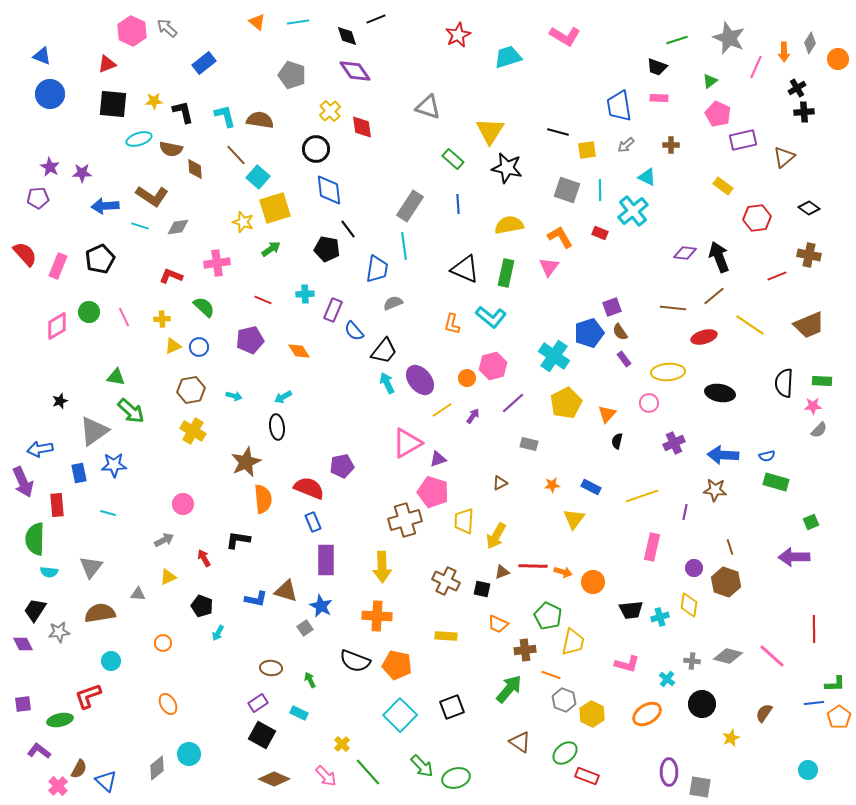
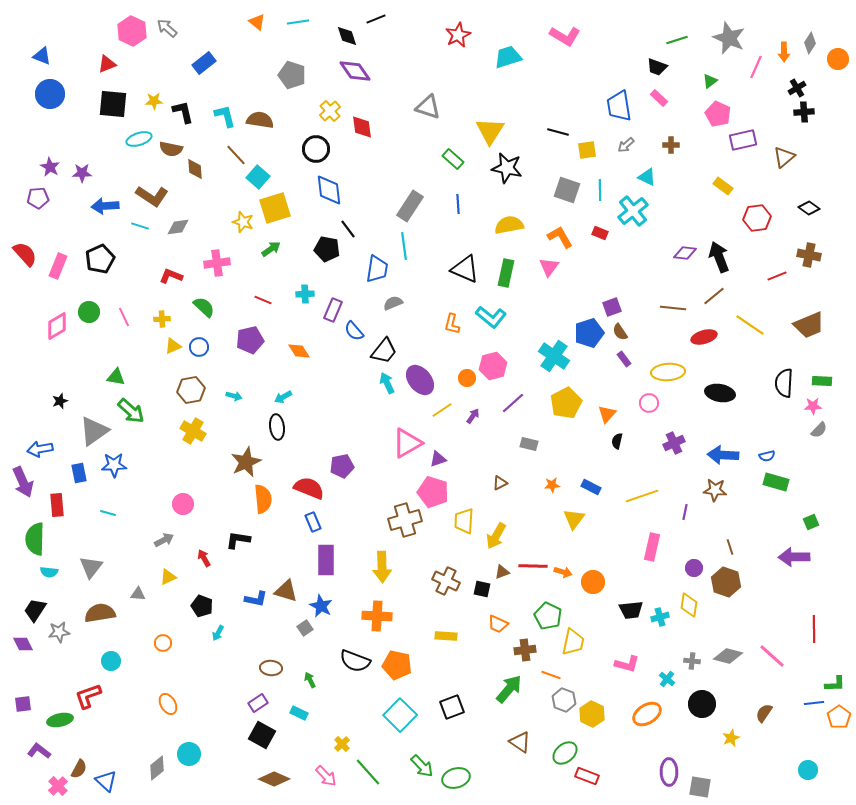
pink rectangle at (659, 98): rotated 42 degrees clockwise
